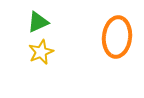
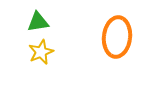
green triangle: rotated 15 degrees clockwise
